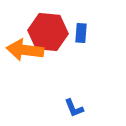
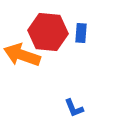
orange arrow: moved 3 px left, 5 px down; rotated 12 degrees clockwise
